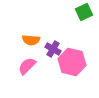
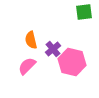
green square: rotated 18 degrees clockwise
orange semicircle: rotated 72 degrees clockwise
purple cross: rotated 21 degrees clockwise
